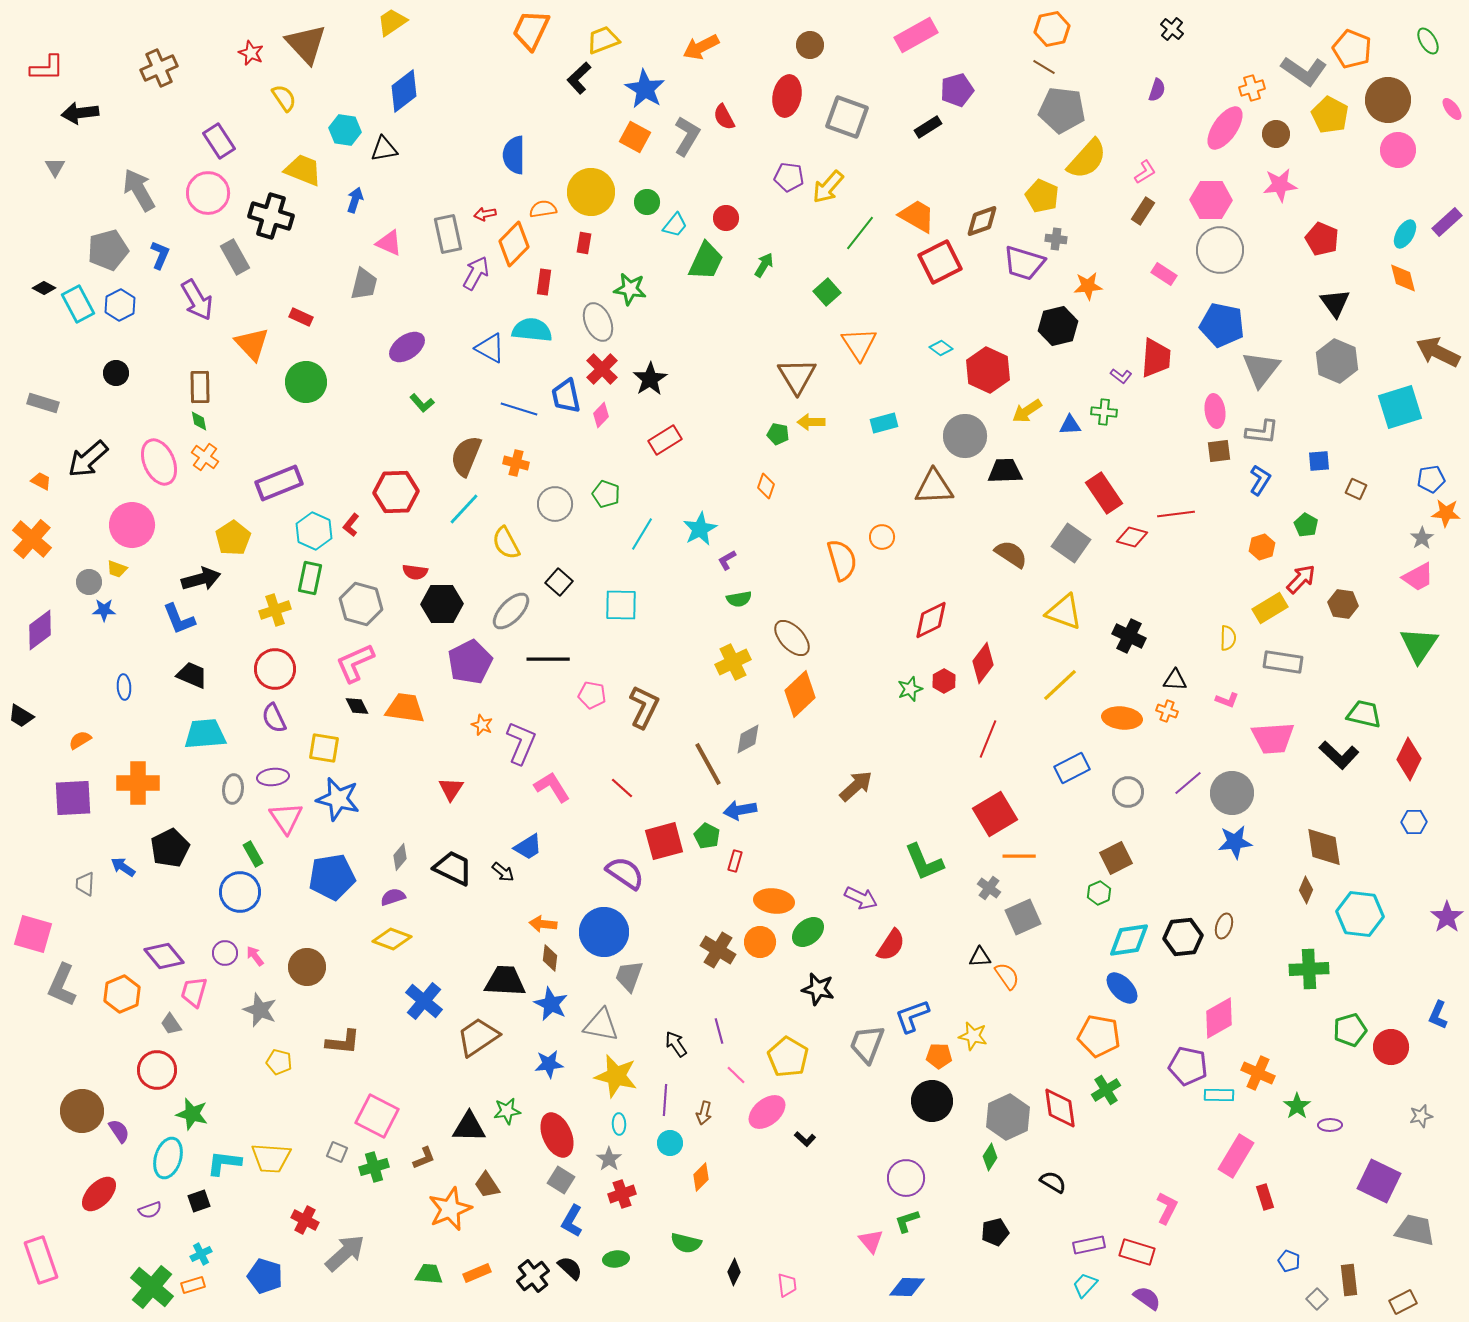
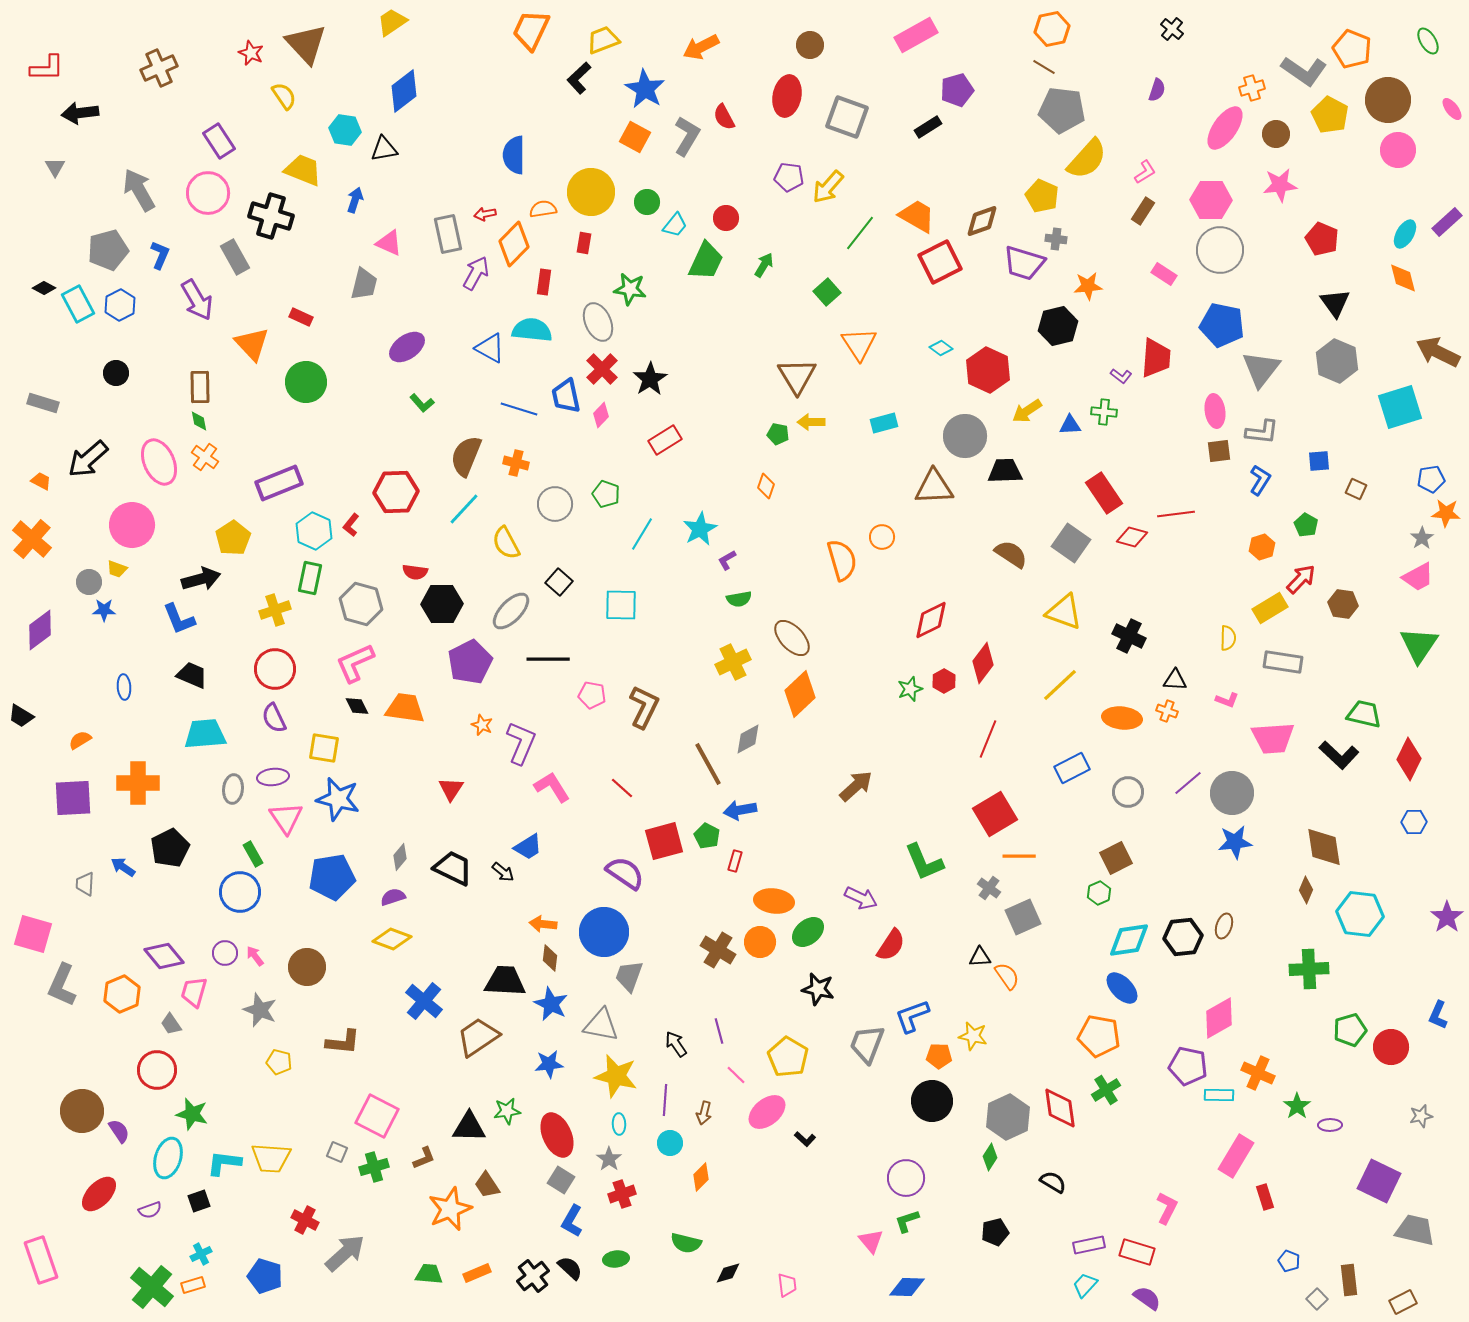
yellow semicircle at (284, 98): moved 2 px up
black diamond at (734, 1272): moved 6 px left, 1 px down; rotated 48 degrees clockwise
